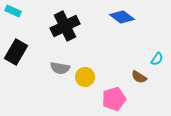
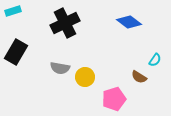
cyan rectangle: rotated 42 degrees counterclockwise
blue diamond: moved 7 px right, 5 px down
black cross: moved 3 px up
cyan semicircle: moved 2 px left, 1 px down
